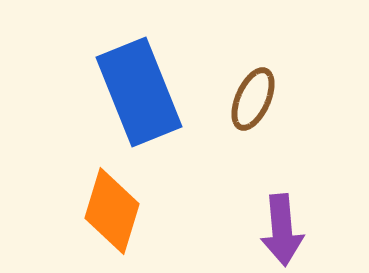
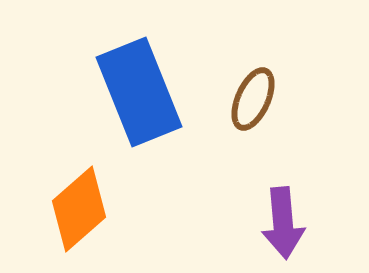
orange diamond: moved 33 px left, 2 px up; rotated 32 degrees clockwise
purple arrow: moved 1 px right, 7 px up
